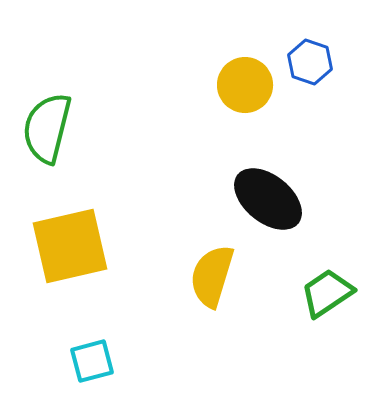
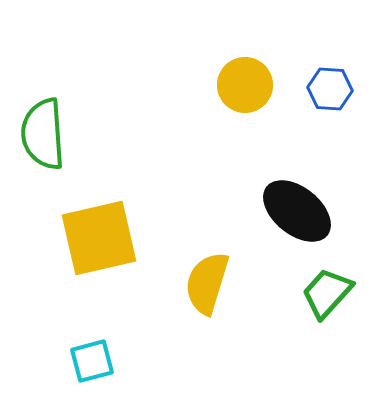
blue hexagon: moved 20 px right, 27 px down; rotated 15 degrees counterclockwise
green semicircle: moved 4 px left, 6 px down; rotated 18 degrees counterclockwise
black ellipse: moved 29 px right, 12 px down
yellow square: moved 29 px right, 8 px up
yellow semicircle: moved 5 px left, 7 px down
green trapezoid: rotated 14 degrees counterclockwise
